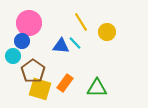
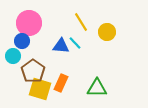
orange rectangle: moved 4 px left; rotated 12 degrees counterclockwise
